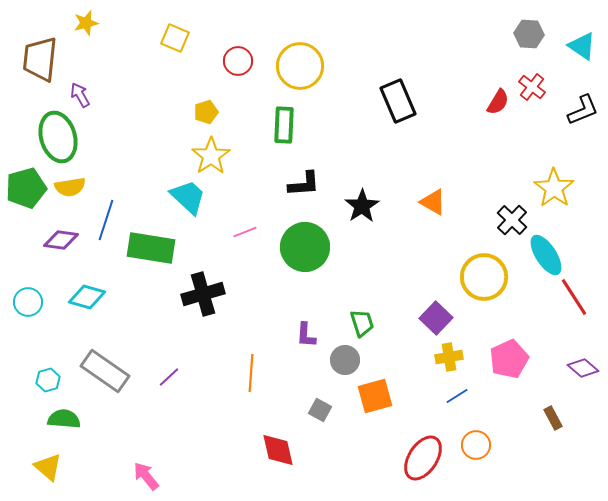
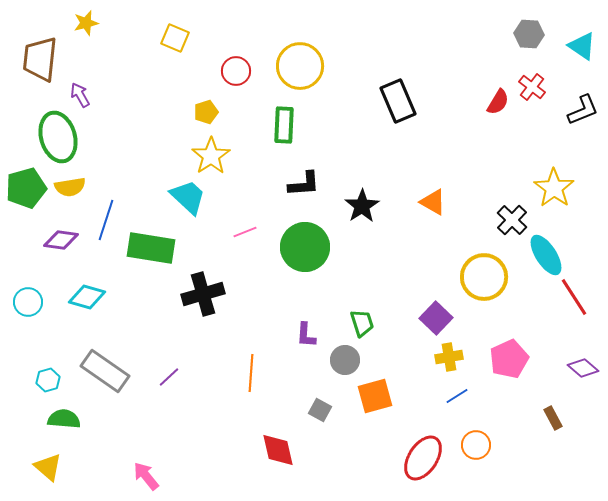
red circle at (238, 61): moved 2 px left, 10 px down
